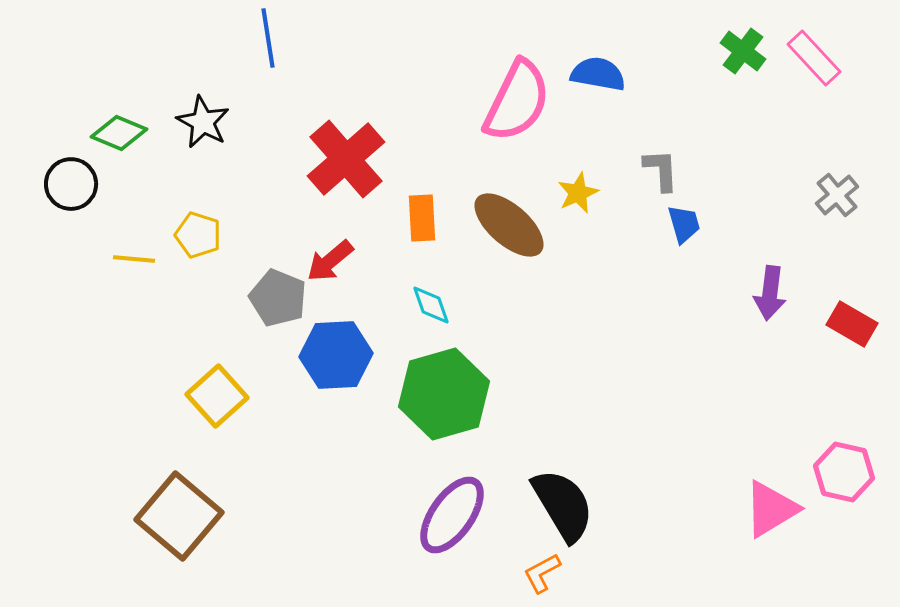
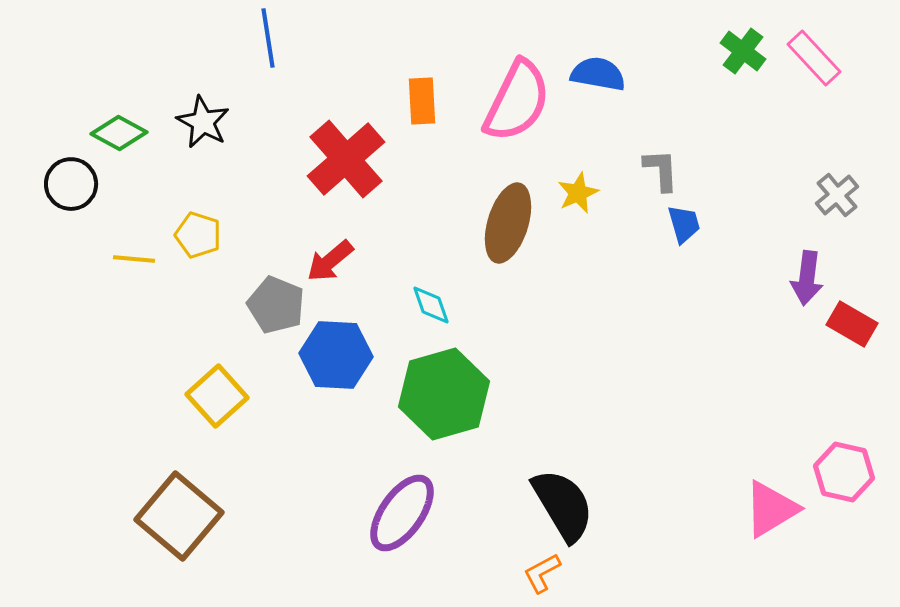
green diamond: rotated 6 degrees clockwise
orange rectangle: moved 117 px up
brown ellipse: moved 1 px left, 2 px up; rotated 66 degrees clockwise
purple arrow: moved 37 px right, 15 px up
gray pentagon: moved 2 px left, 7 px down
blue hexagon: rotated 6 degrees clockwise
purple ellipse: moved 50 px left, 2 px up
